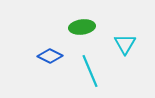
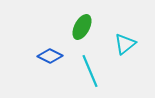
green ellipse: rotated 55 degrees counterclockwise
cyan triangle: rotated 20 degrees clockwise
